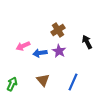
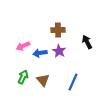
brown cross: rotated 32 degrees clockwise
green arrow: moved 11 px right, 7 px up
